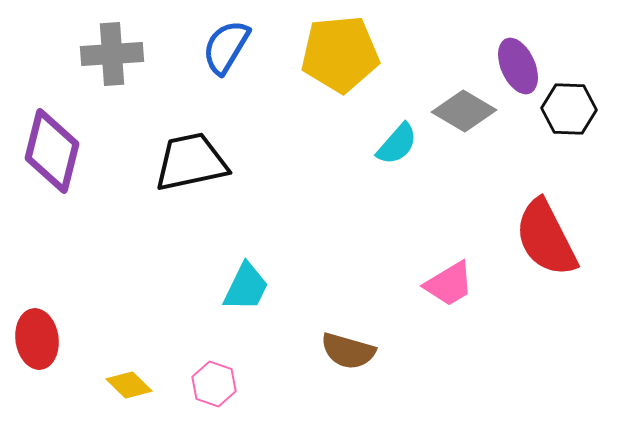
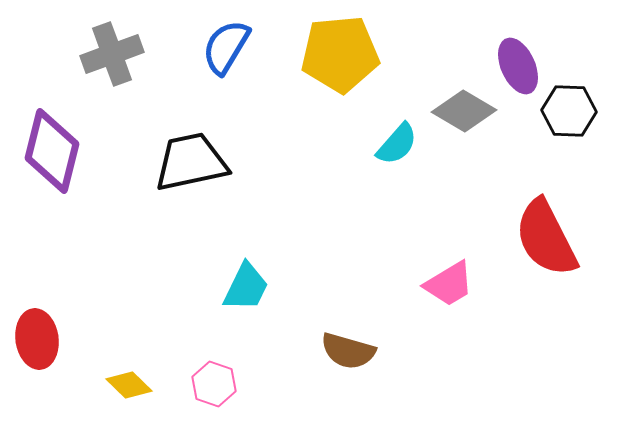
gray cross: rotated 16 degrees counterclockwise
black hexagon: moved 2 px down
